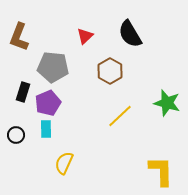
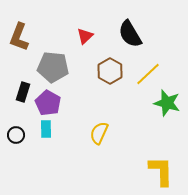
purple pentagon: rotated 20 degrees counterclockwise
yellow line: moved 28 px right, 42 px up
yellow semicircle: moved 35 px right, 30 px up
